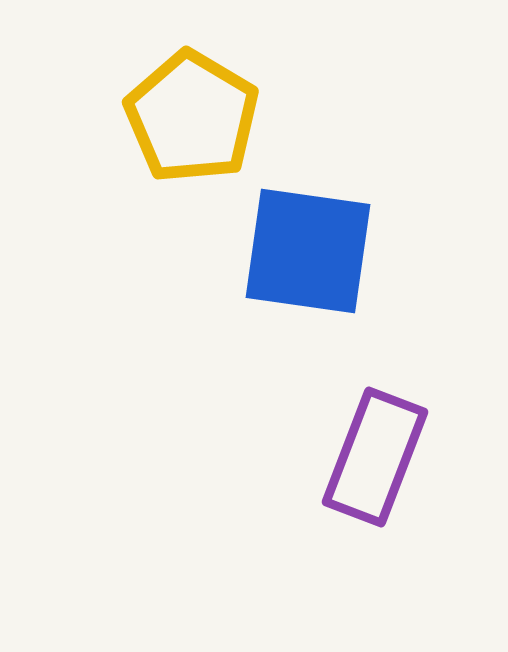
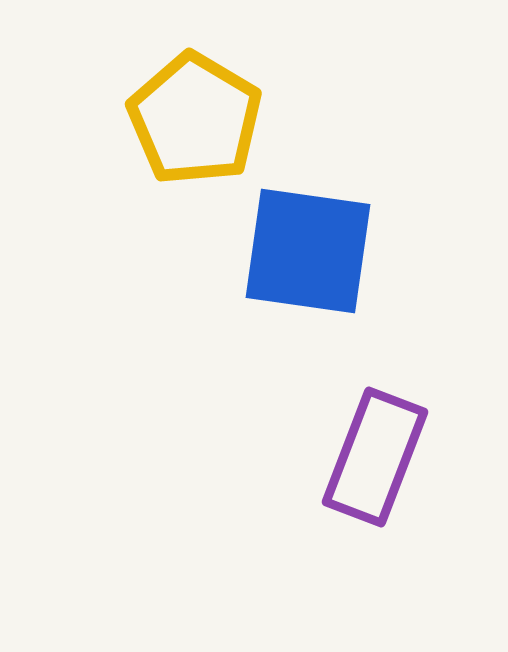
yellow pentagon: moved 3 px right, 2 px down
